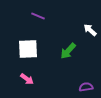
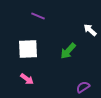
purple semicircle: moved 3 px left; rotated 24 degrees counterclockwise
